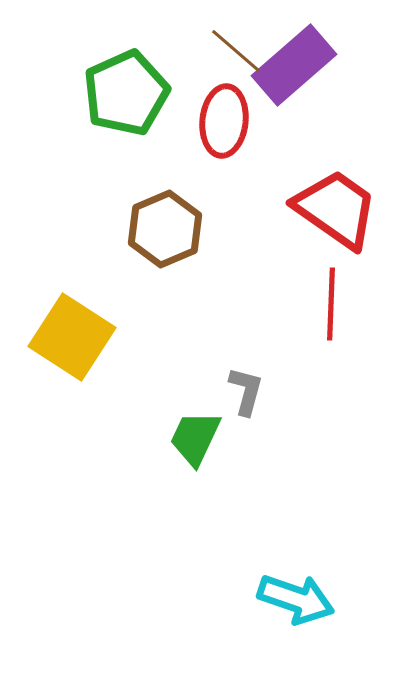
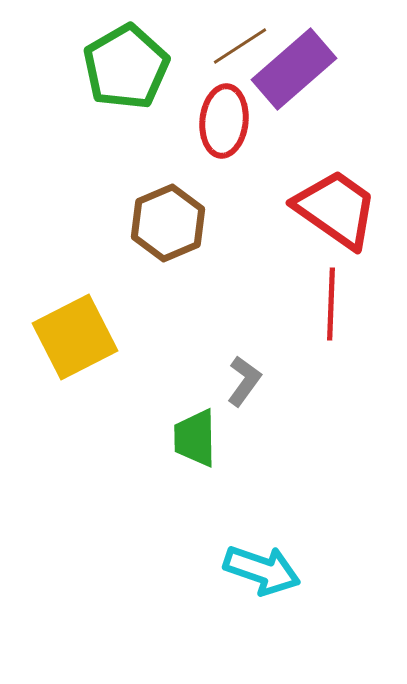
brown line: moved 4 px right, 5 px up; rotated 74 degrees counterclockwise
purple rectangle: moved 4 px down
green pentagon: moved 26 px up; rotated 6 degrees counterclockwise
brown hexagon: moved 3 px right, 6 px up
yellow square: moved 3 px right; rotated 30 degrees clockwise
gray L-shape: moved 2 px left, 10 px up; rotated 21 degrees clockwise
green trapezoid: rotated 26 degrees counterclockwise
cyan arrow: moved 34 px left, 29 px up
